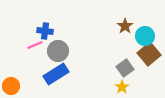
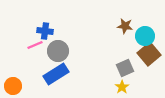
brown star: rotated 28 degrees counterclockwise
gray square: rotated 12 degrees clockwise
orange circle: moved 2 px right
